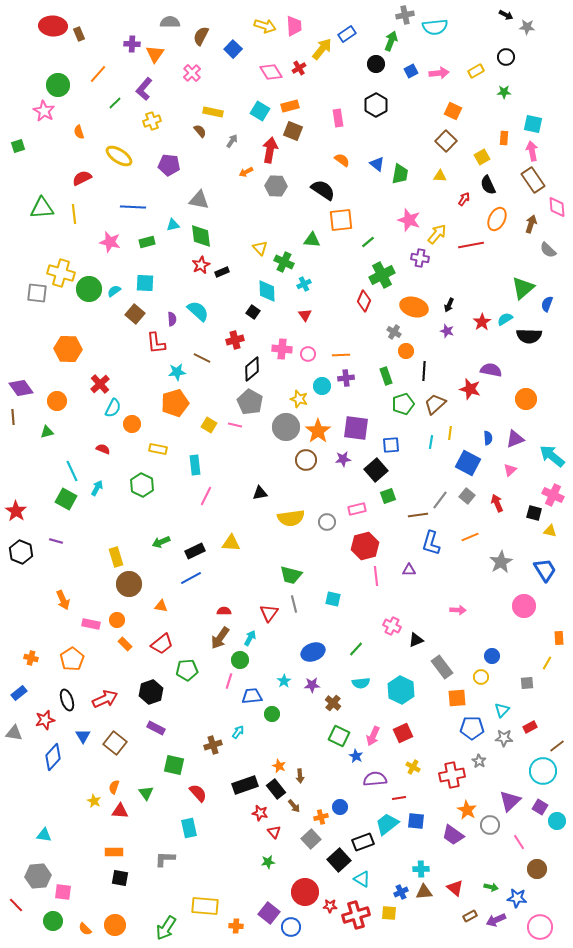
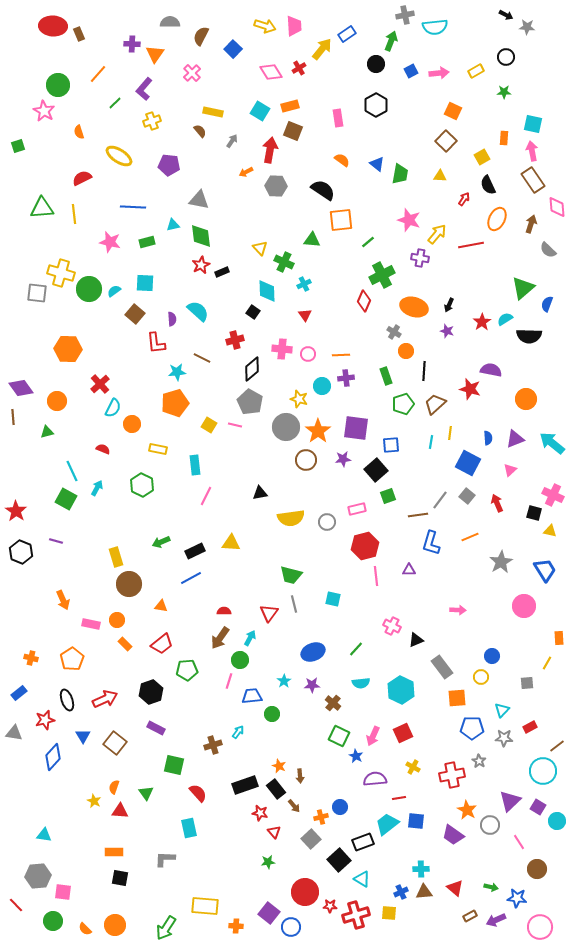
cyan arrow at (552, 456): moved 13 px up
purple square at (540, 807): moved 2 px left
